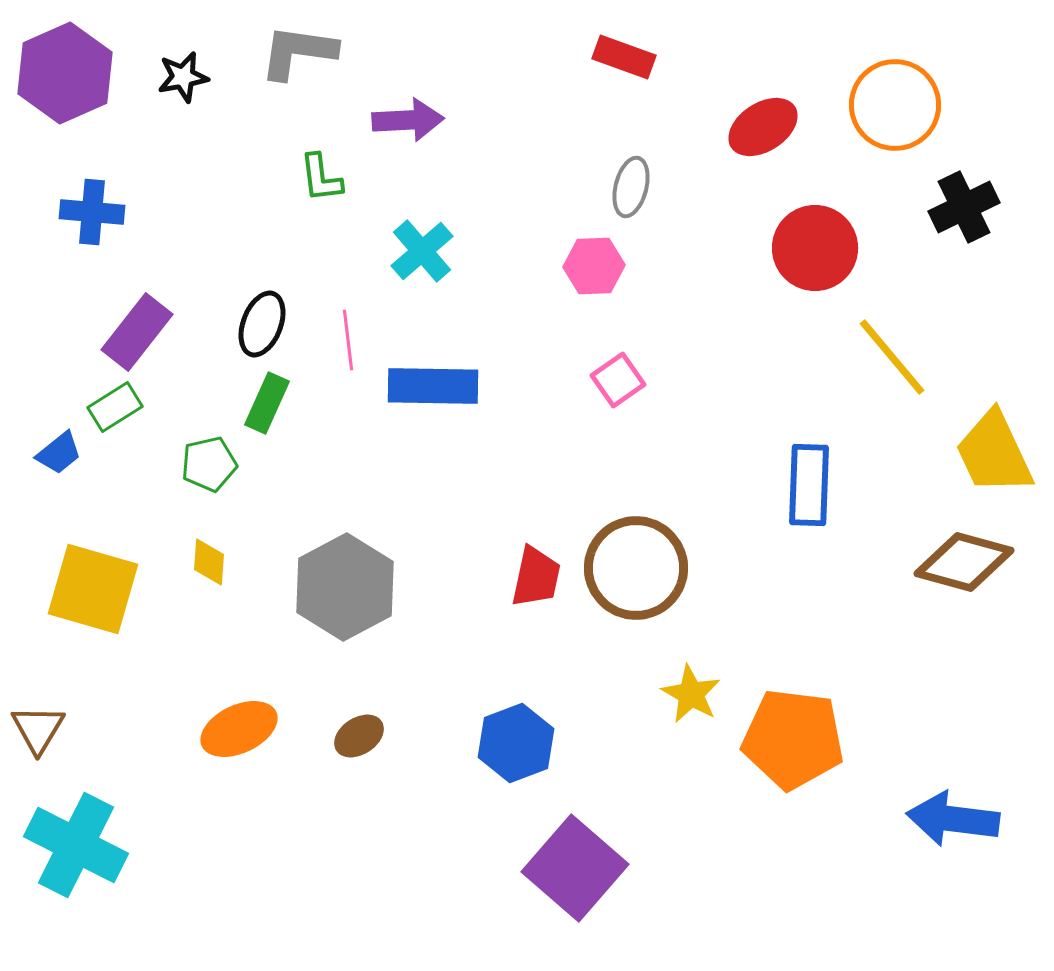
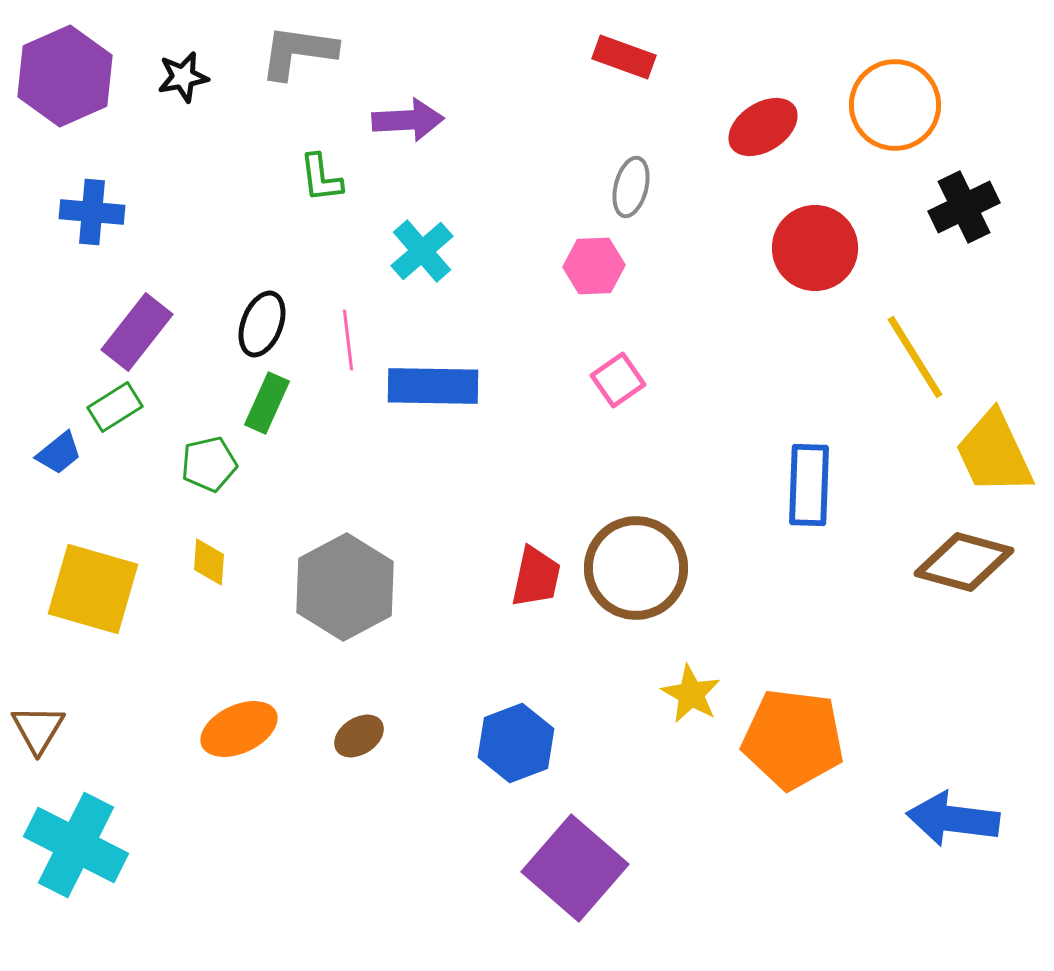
purple hexagon at (65, 73): moved 3 px down
yellow line at (892, 357): moved 23 px right; rotated 8 degrees clockwise
